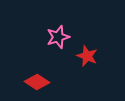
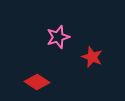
red star: moved 5 px right, 1 px down
